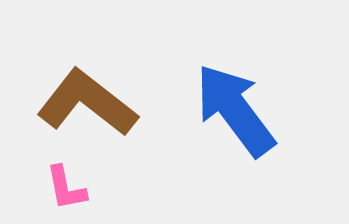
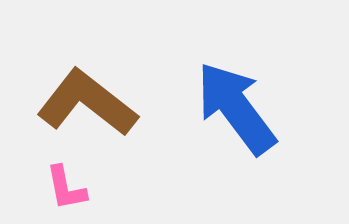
blue arrow: moved 1 px right, 2 px up
